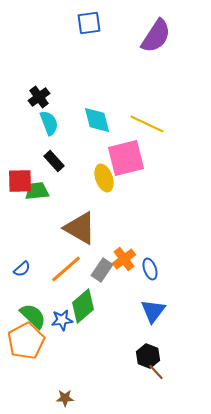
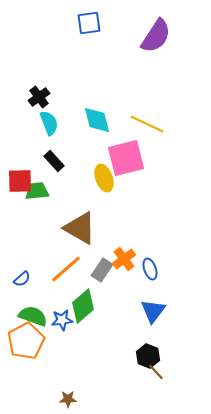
blue semicircle: moved 10 px down
green semicircle: rotated 24 degrees counterclockwise
brown star: moved 3 px right, 1 px down
